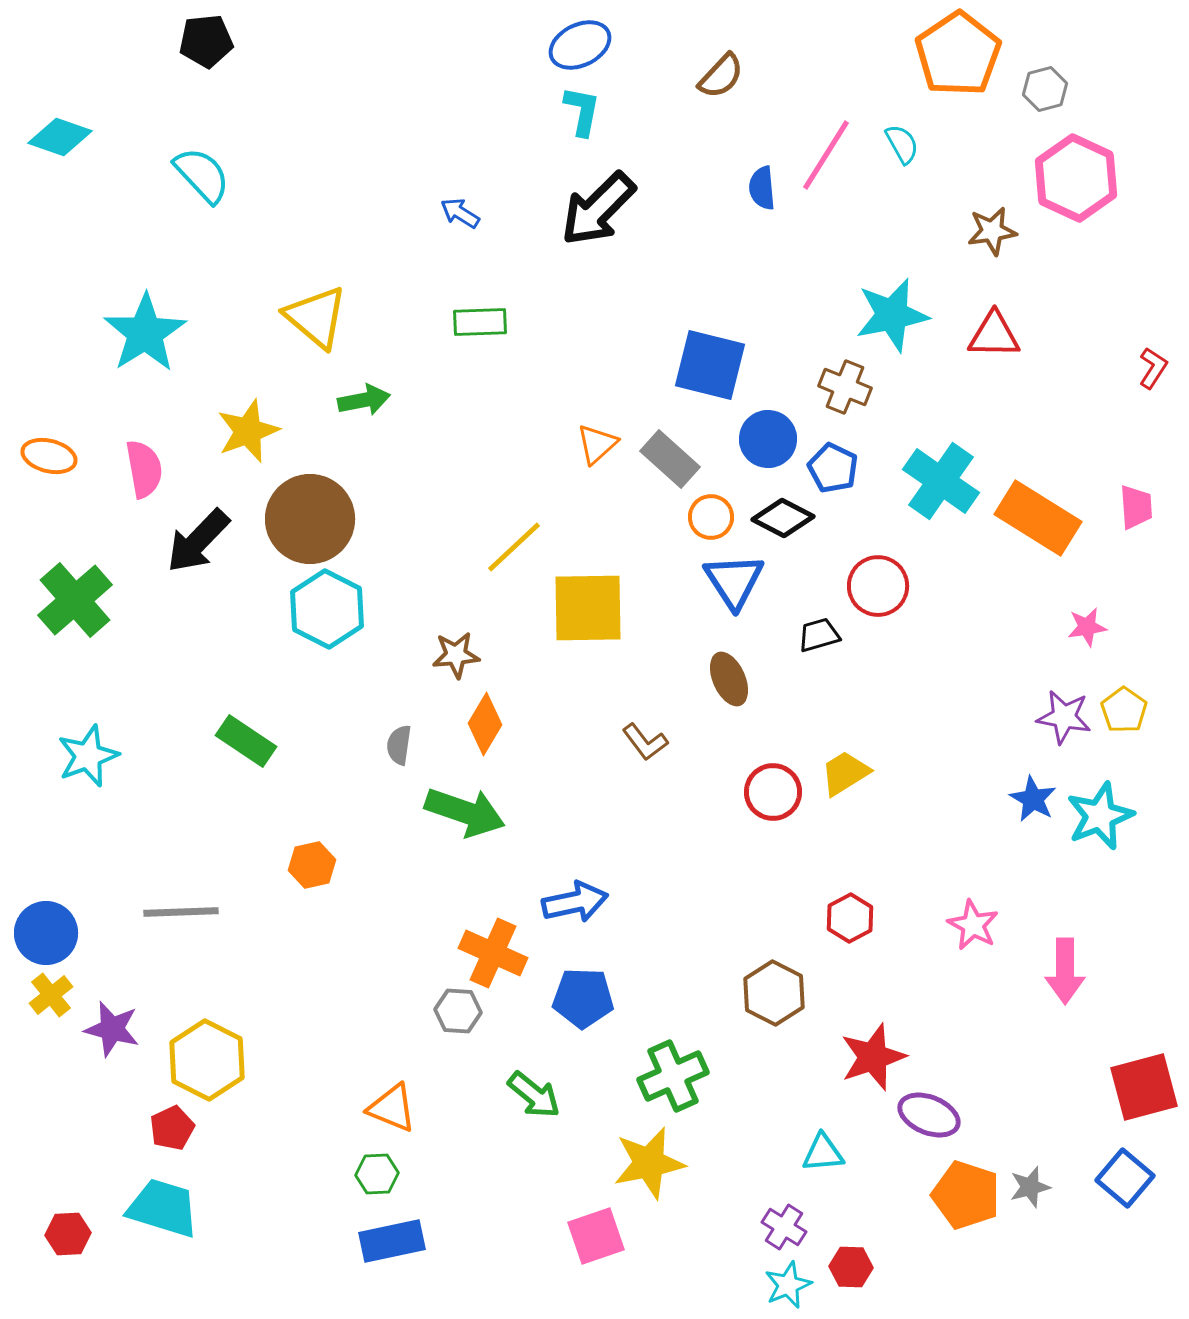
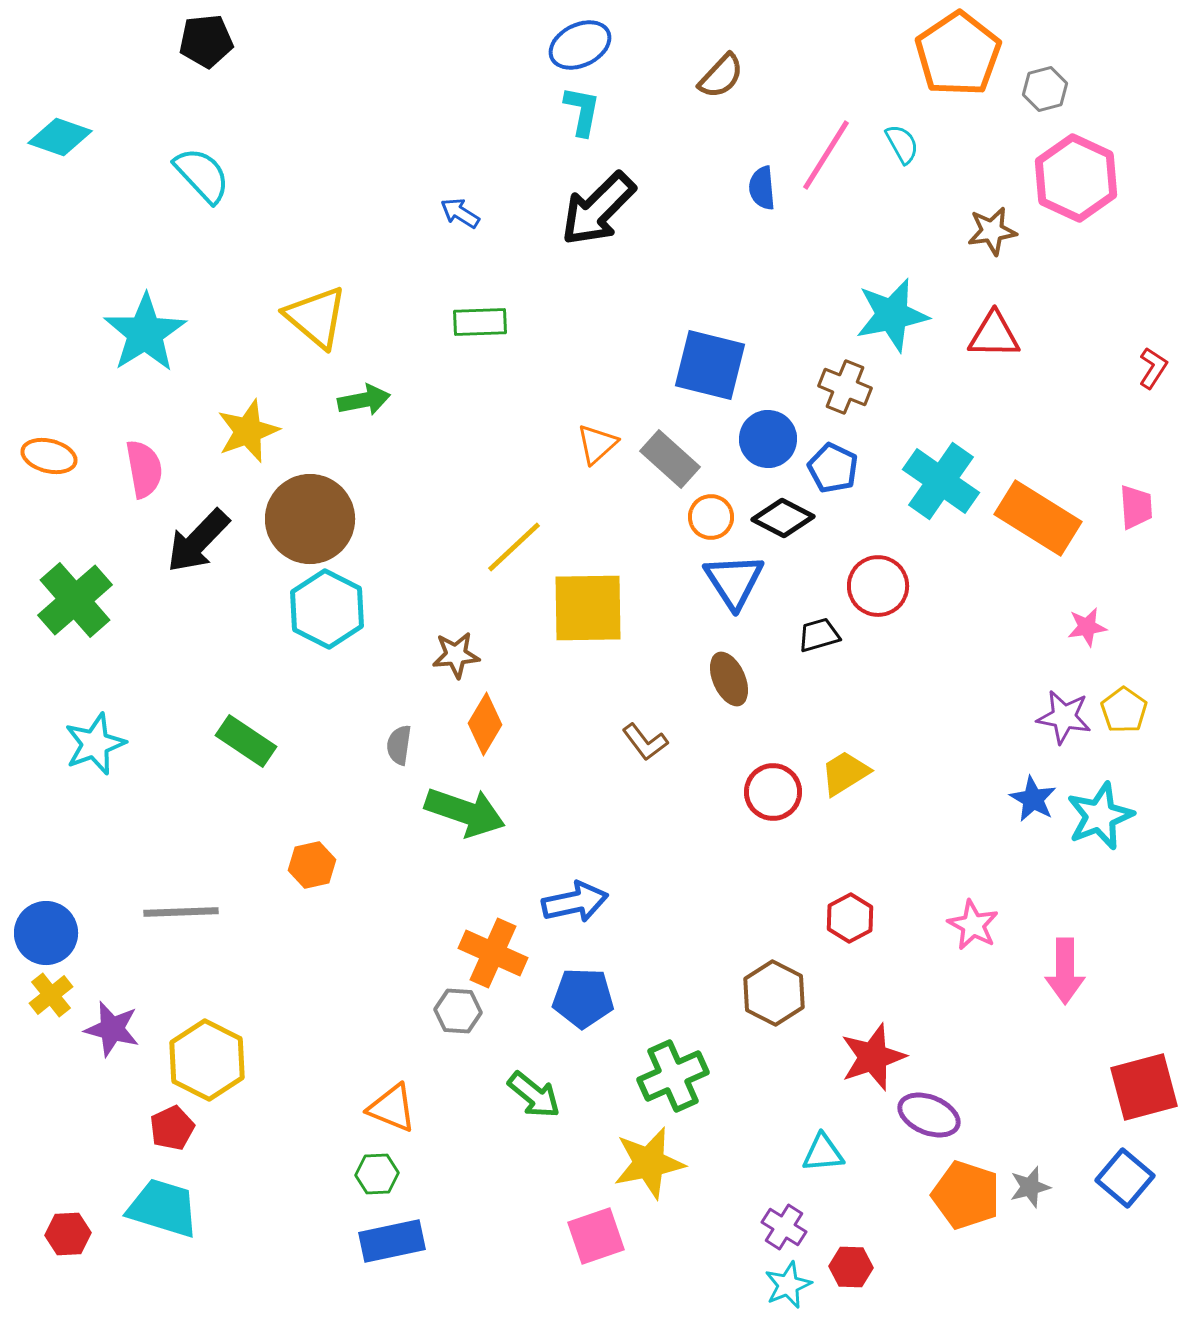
cyan star at (88, 756): moved 7 px right, 12 px up
